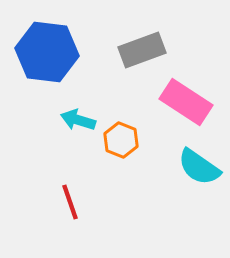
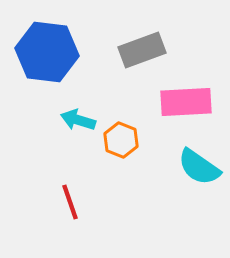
pink rectangle: rotated 36 degrees counterclockwise
